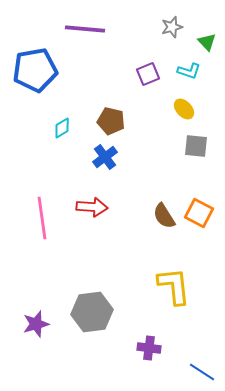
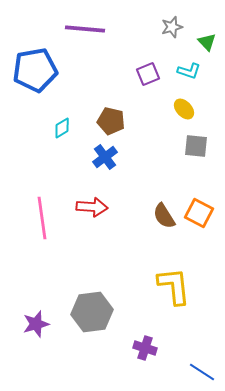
purple cross: moved 4 px left; rotated 10 degrees clockwise
